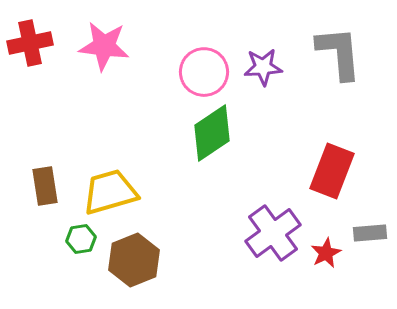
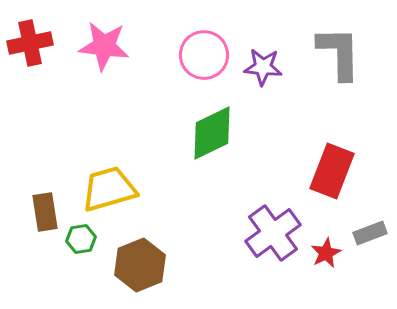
gray L-shape: rotated 4 degrees clockwise
purple star: rotated 9 degrees clockwise
pink circle: moved 17 px up
green diamond: rotated 8 degrees clockwise
brown rectangle: moved 26 px down
yellow trapezoid: moved 1 px left, 3 px up
gray rectangle: rotated 16 degrees counterclockwise
brown hexagon: moved 6 px right, 5 px down
